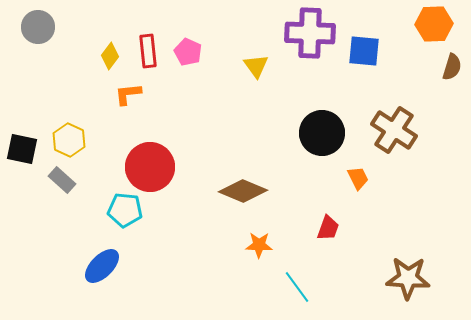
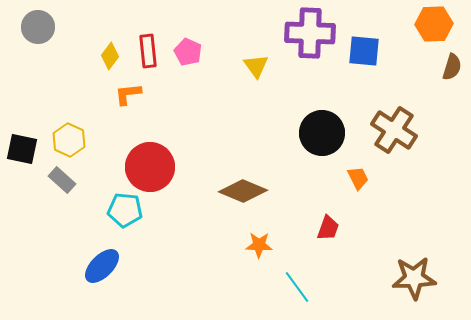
brown star: moved 6 px right; rotated 6 degrees counterclockwise
